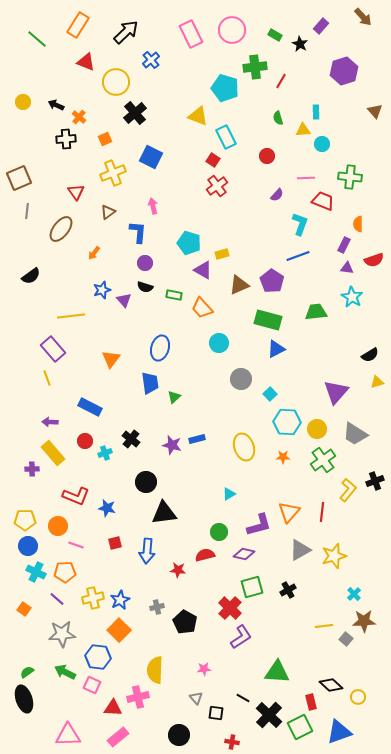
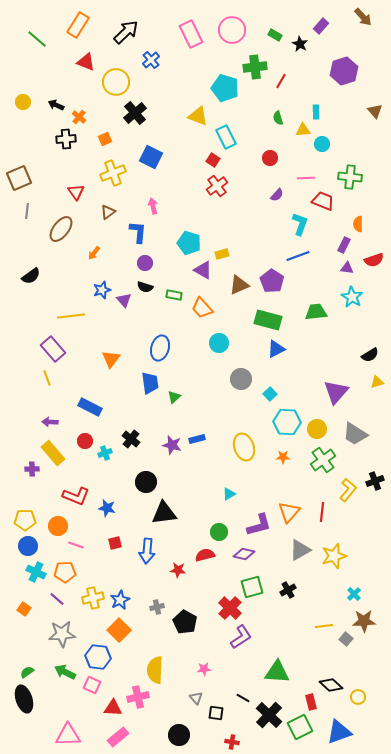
red circle at (267, 156): moved 3 px right, 2 px down
